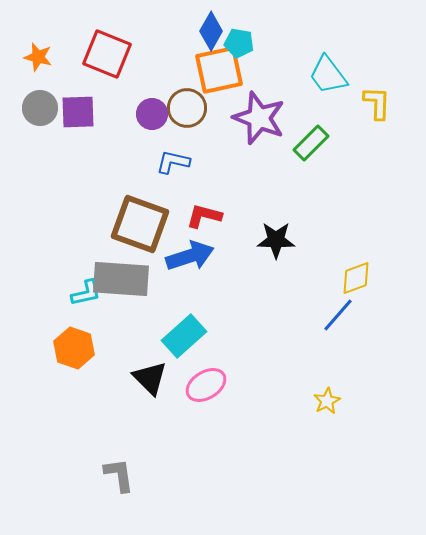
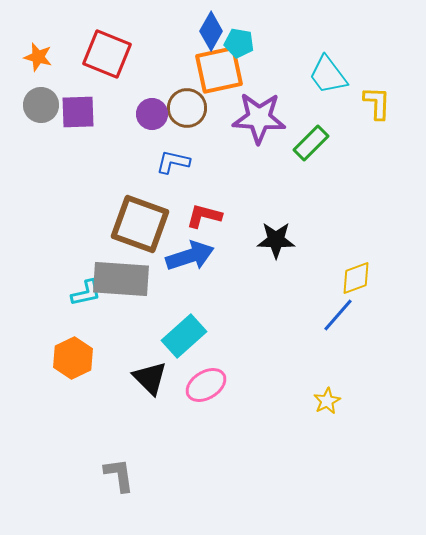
gray circle: moved 1 px right, 3 px up
purple star: rotated 18 degrees counterclockwise
orange hexagon: moved 1 px left, 10 px down; rotated 15 degrees clockwise
